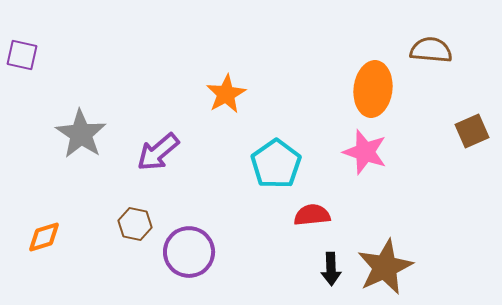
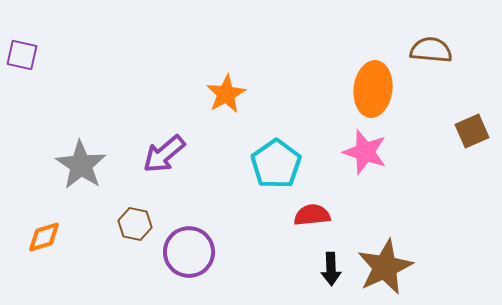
gray star: moved 31 px down
purple arrow: moved 6 px right, 2 px down
